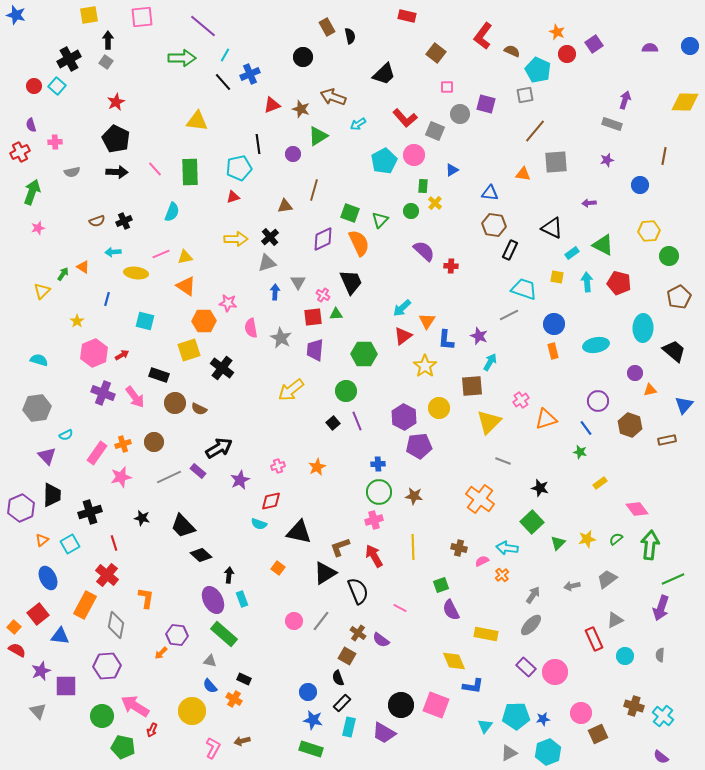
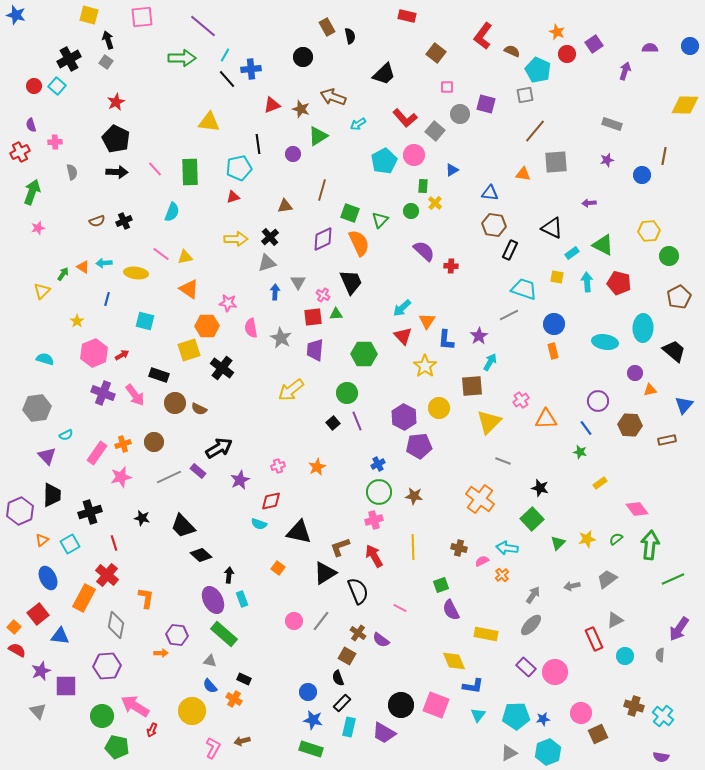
yellow square at (89, 15): rotated 24 degrees clockwise
black arrow at (108, 40): rotated 18 degrees counterclockwise
blue cross at (250, 74): moved 1 px right, 5 px up; rotated 18 degrees clockwise
black line at (223, 82): moved 4 px right, 3 px up
purple arrow at (625, 100): moved 29 px up
yellow diamond at (685, 102): moved 3 px down
yellow triangle at (197, 121): moved 12 px right, 1 px down
gray square at (435, 131): rotated 18 degrees clockwise
gray semicircle at (72, 172): rotated 91 degrees counterclockwise
blue circle at (640, 185): moved 2 px right, 10 px up
brown line at (314, 190): moved 8 px right
cyan arrow at (113, 252): moved 9 px left, 11 px down
pink line at (161, 254): rotated 60 degrees clockwise
orange triangle at (186, 286): moved 3 px right, 3 px down
orange hexagon at (204, 321): moved 3 px right, 5 px down
red triangle at (403, 336): rotated 36 degrees counterclockwise
purple star at (479, 336): rotated 18 degrees clockwise
cyan ellipse at (596, 345): moved 9 px right, 3 px up; rotated 20 degrees clockwise
cyan semicircle at (39, 360): moved 6 px right, 1 px up
green circle at (346, 391): moved 1 px right, 2 px down
pink arrow at (135, 397): moved 2 px up
orange triangle at (546, 419): rotated 15 degrees clockwise
brown hexagon at (630, 425): rotated 15 degrees counterclockwise
blue cross at (378, 464): rotated 24 degrees counterclockwise
purple hexagon at (21, 508): moved 1 px left, 3 px down
green square at (532, 522): moved 3 px up
orange rectangle at (85, 605): moved 1 px left, 7 px up
purple arrow at (661, 608): moved 18 px right, 21 px down; rotated 15 degrees clockwise
orange arrow at (161, 653): rotated 136 degrees counterclockwise
cyan triangle at (485, 726): moved 7 px left, 11 px up
green pentagon at (123, 747): moved 6 px left
purple semicircle at (661, 757): rotated 28 degrees counterclockwise
